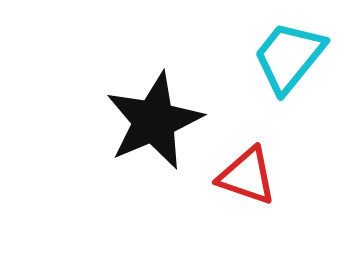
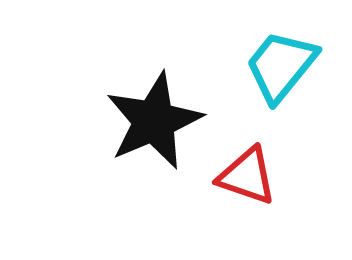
cyan trapezoid: moved 8 px left, 9 px down
